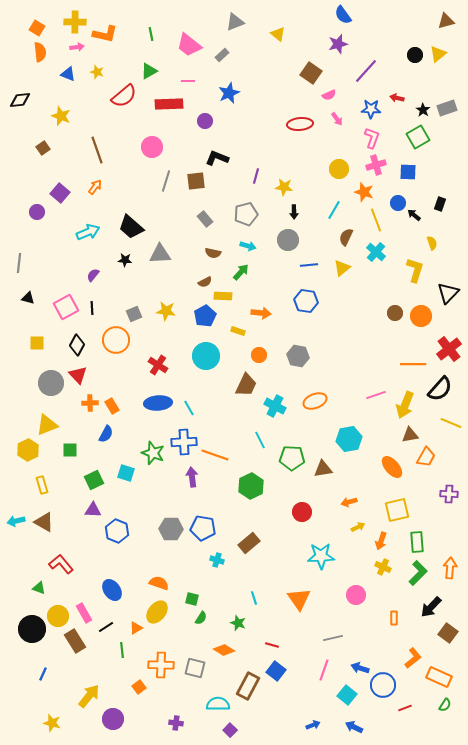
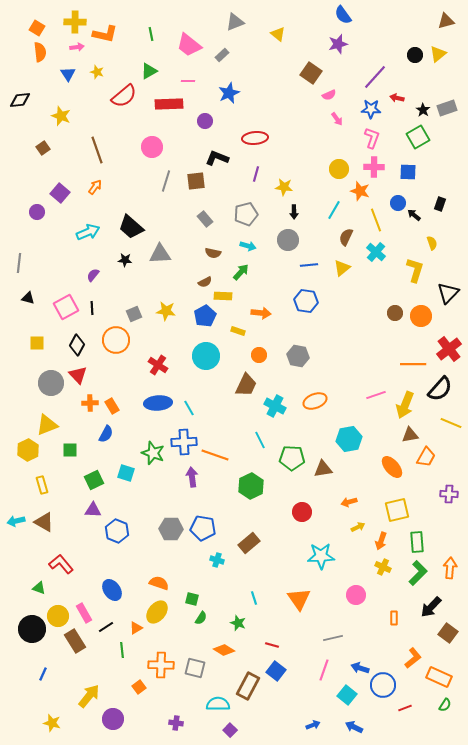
purple line at (366, 71): moved 9 px right, 6 px down
blue triangle at (68, 74): rotated 35 degrees clockwise
red ellipse at (300, 124): moved 45 px left, 14 px down
pink cross at (376, 165): moved 2 px left, 2 px down; rotated 18 degrees clockwise
purple line at (256, 176): moved 2 px up
orange star at (364, 192): moved 4 px left, 1 px up
